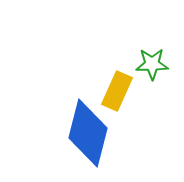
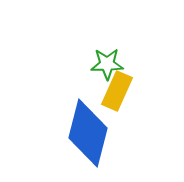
green star: moved 45 px left
